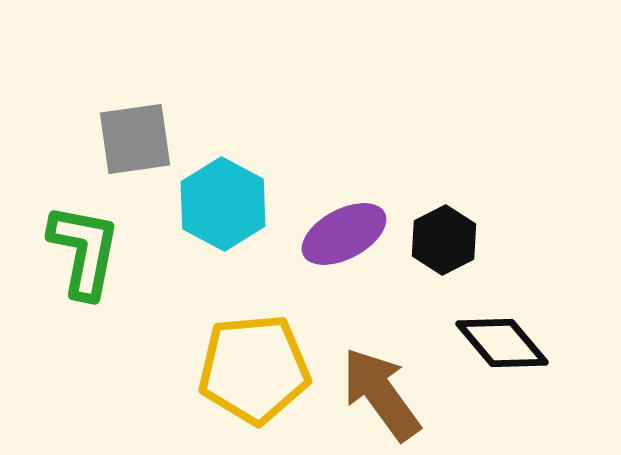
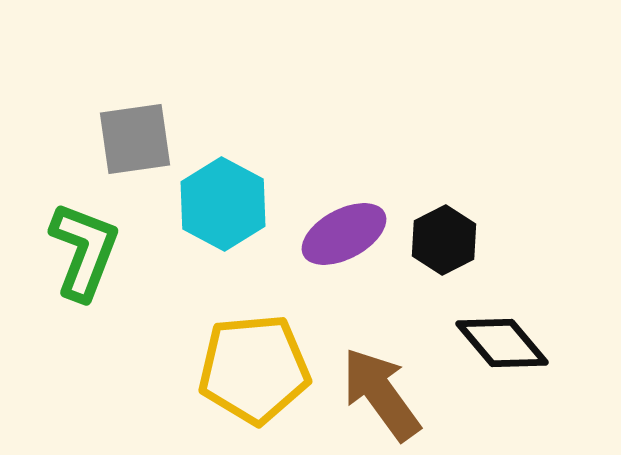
green L-shape: rotated 10 degrees clockwise
